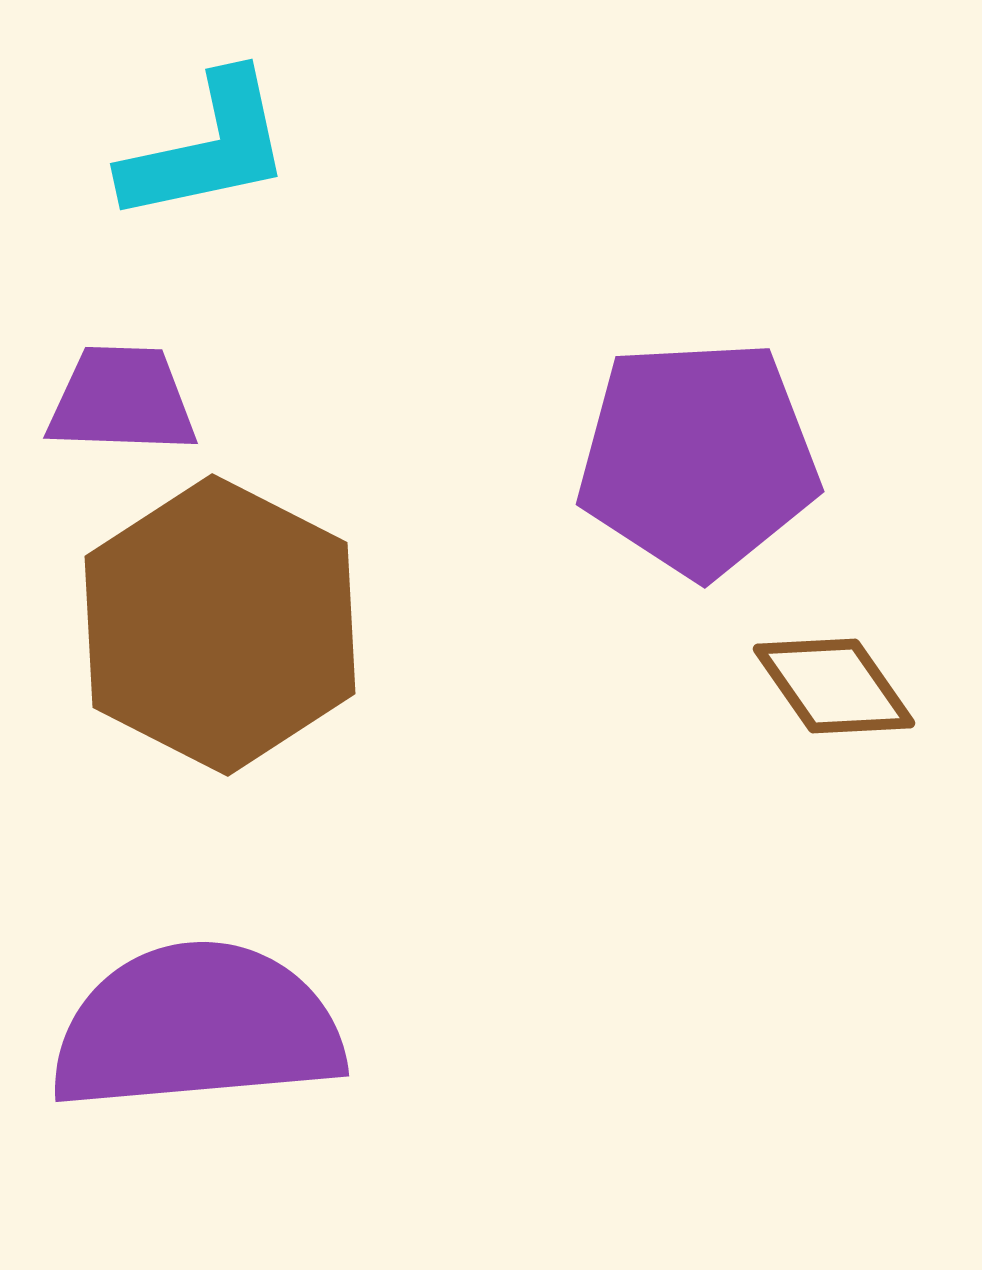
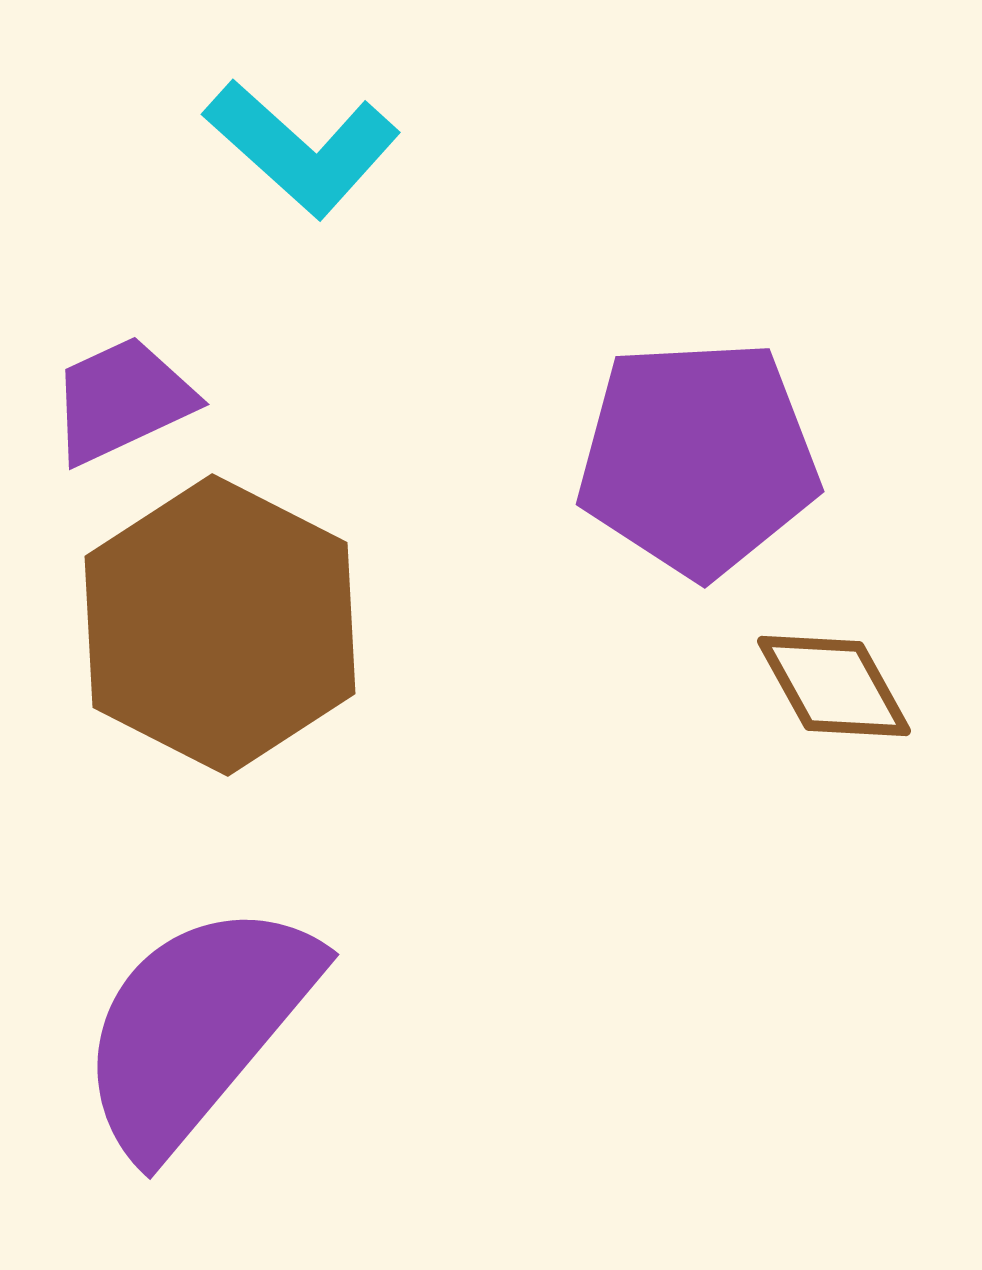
cyan L-shape: moved 95 px right; rotated 54 degrees clockwise
purple trapezoid: rotated 27 degrees counterclockwise
brown diamond: rotated 6 degrees clockwise
purple semicircle: rotated 45 degrees counterclockwise
